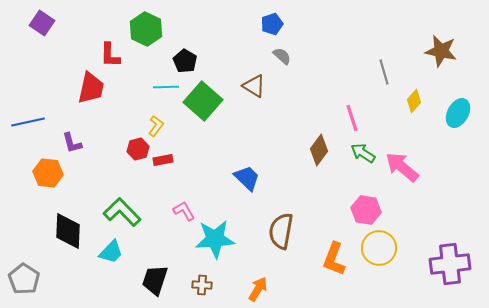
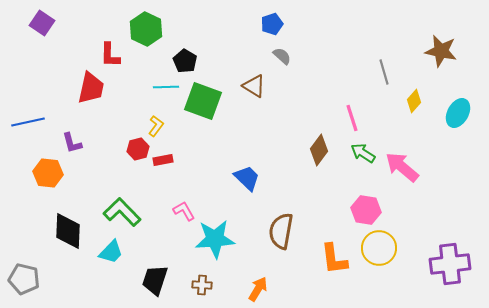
green square: rotated 21 degrees counterclockwise
orange L-shape: rotated 28 degrees counterclockwise
gray pentagon: rotated 20 degrees counterclockwise
